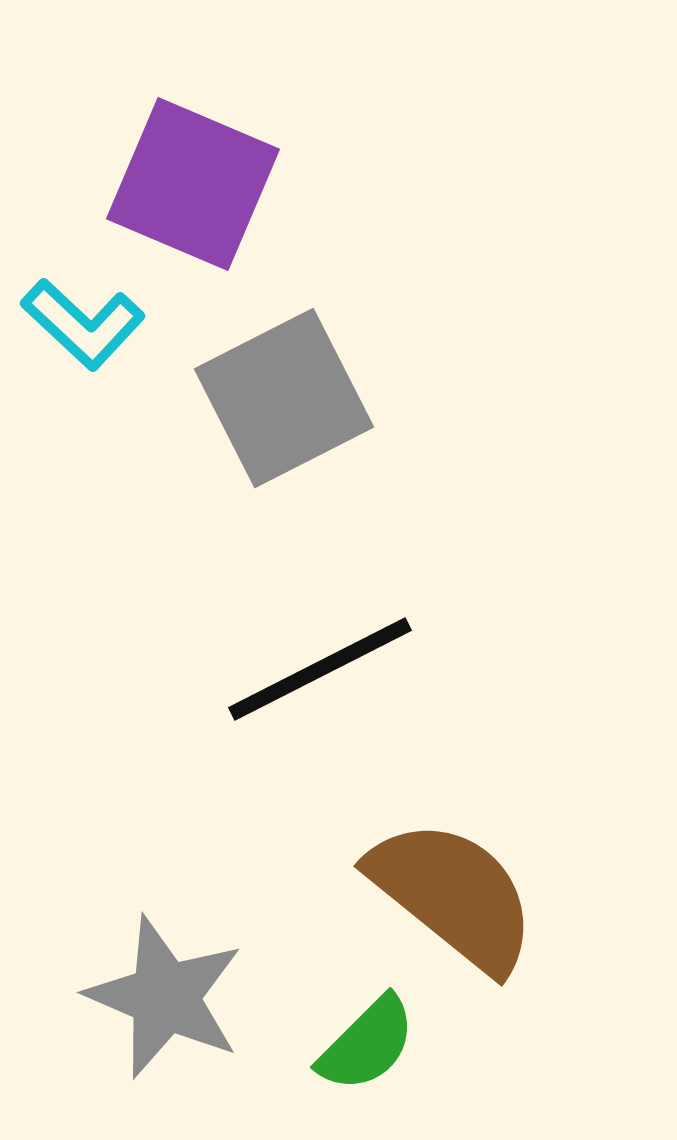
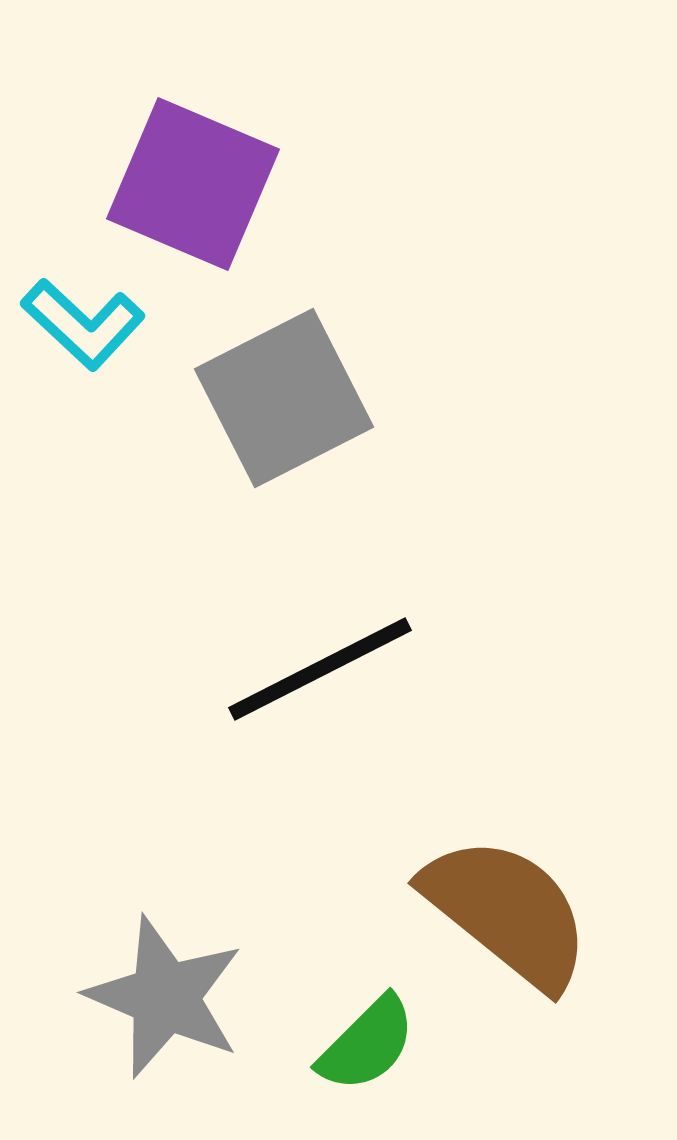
brown semicircle: moved 54 px right, 17 px down
